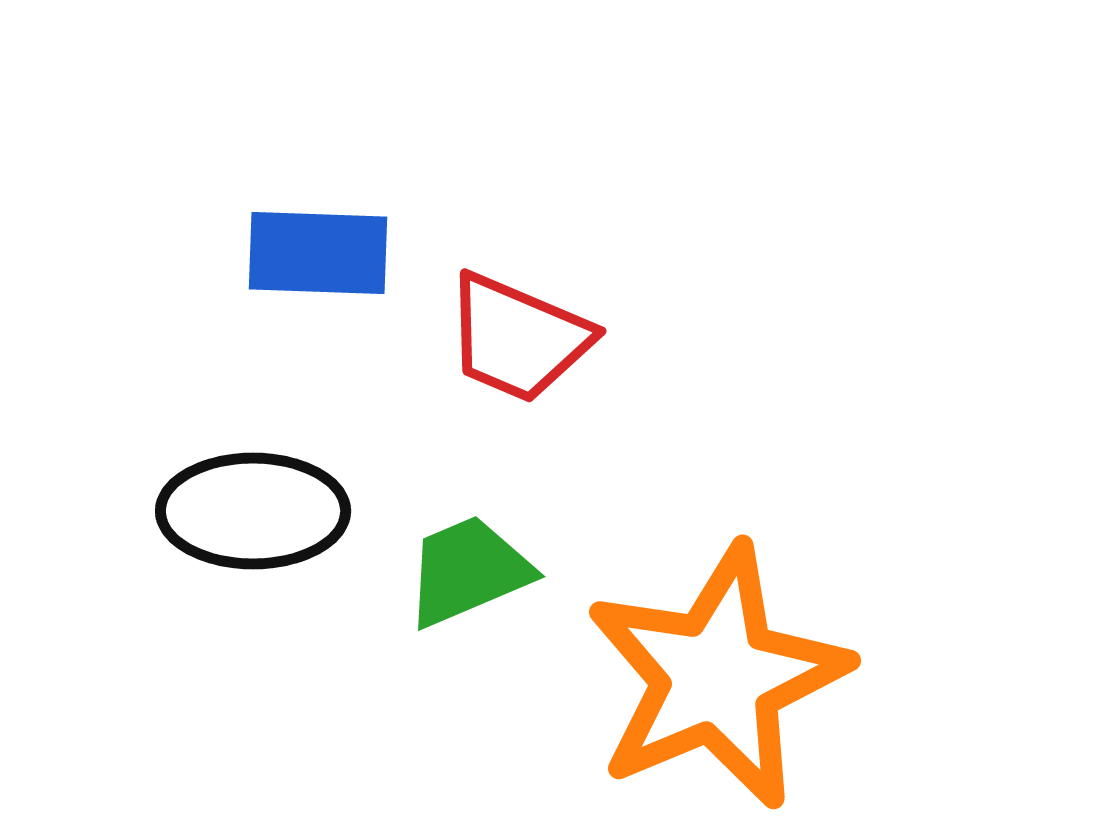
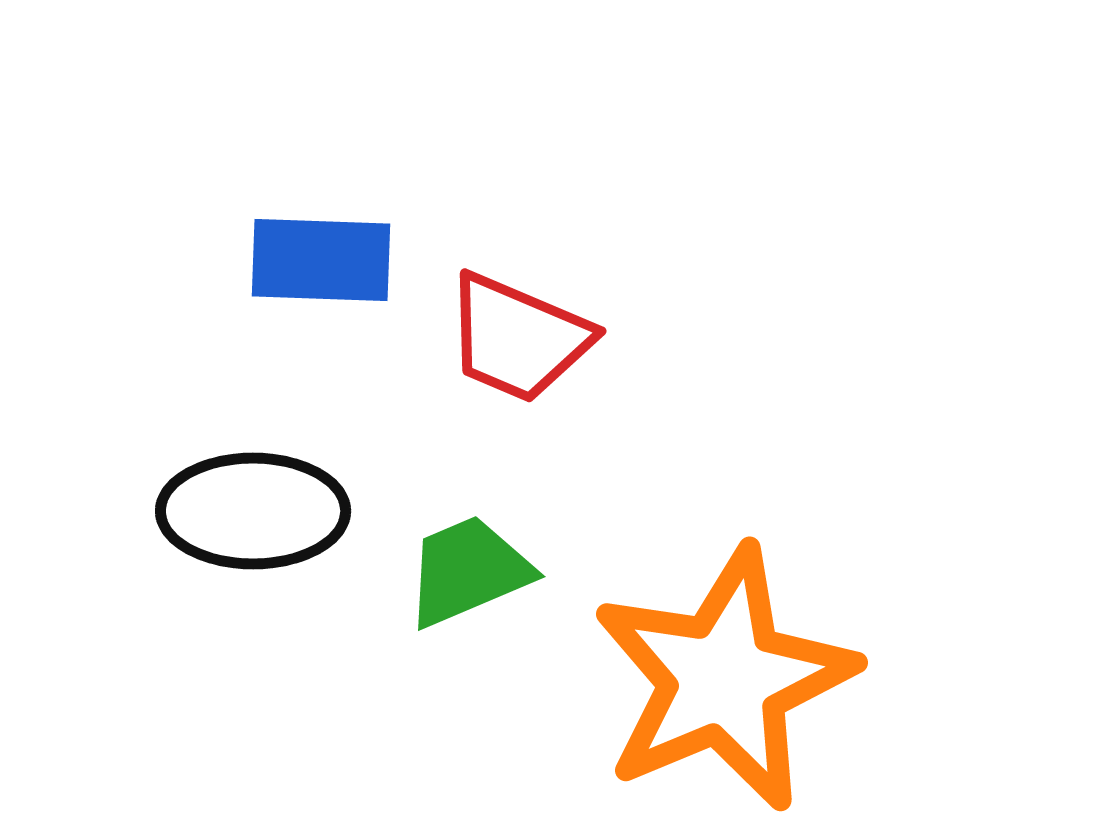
blue rectangle: moved 3 px right, 7 px down
orange star: moved 7 px right, 2 px down
